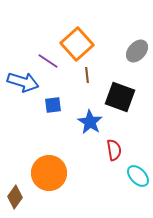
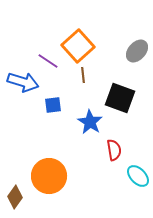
orange square: moved 1 px right, 2 px down
brown line: moved 4 px left
black square: moved 1 px down
orange circle: moved 3 px down
